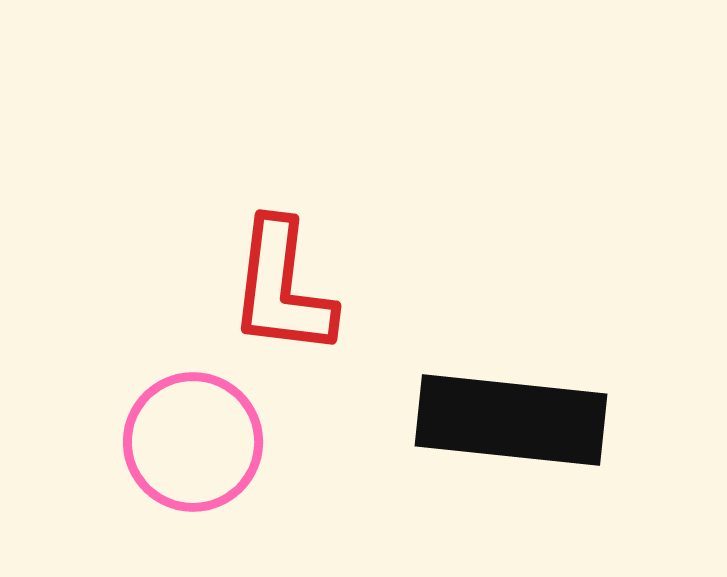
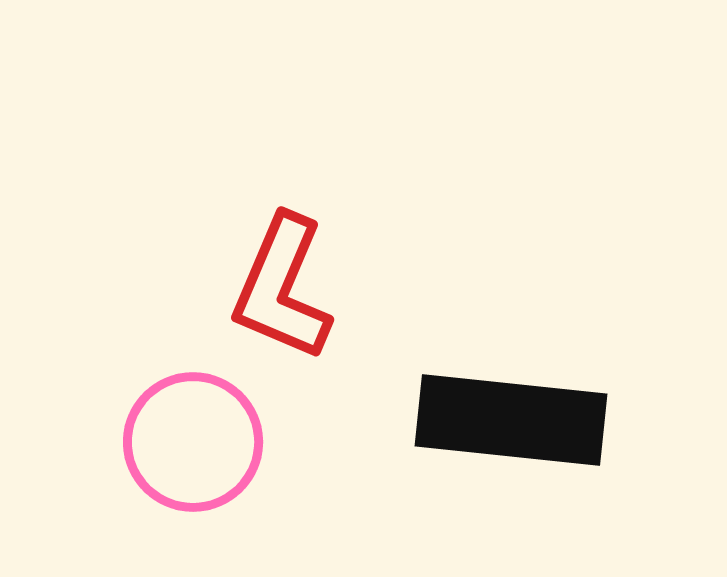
red L-shape: rotated 16 degrees clockwise
